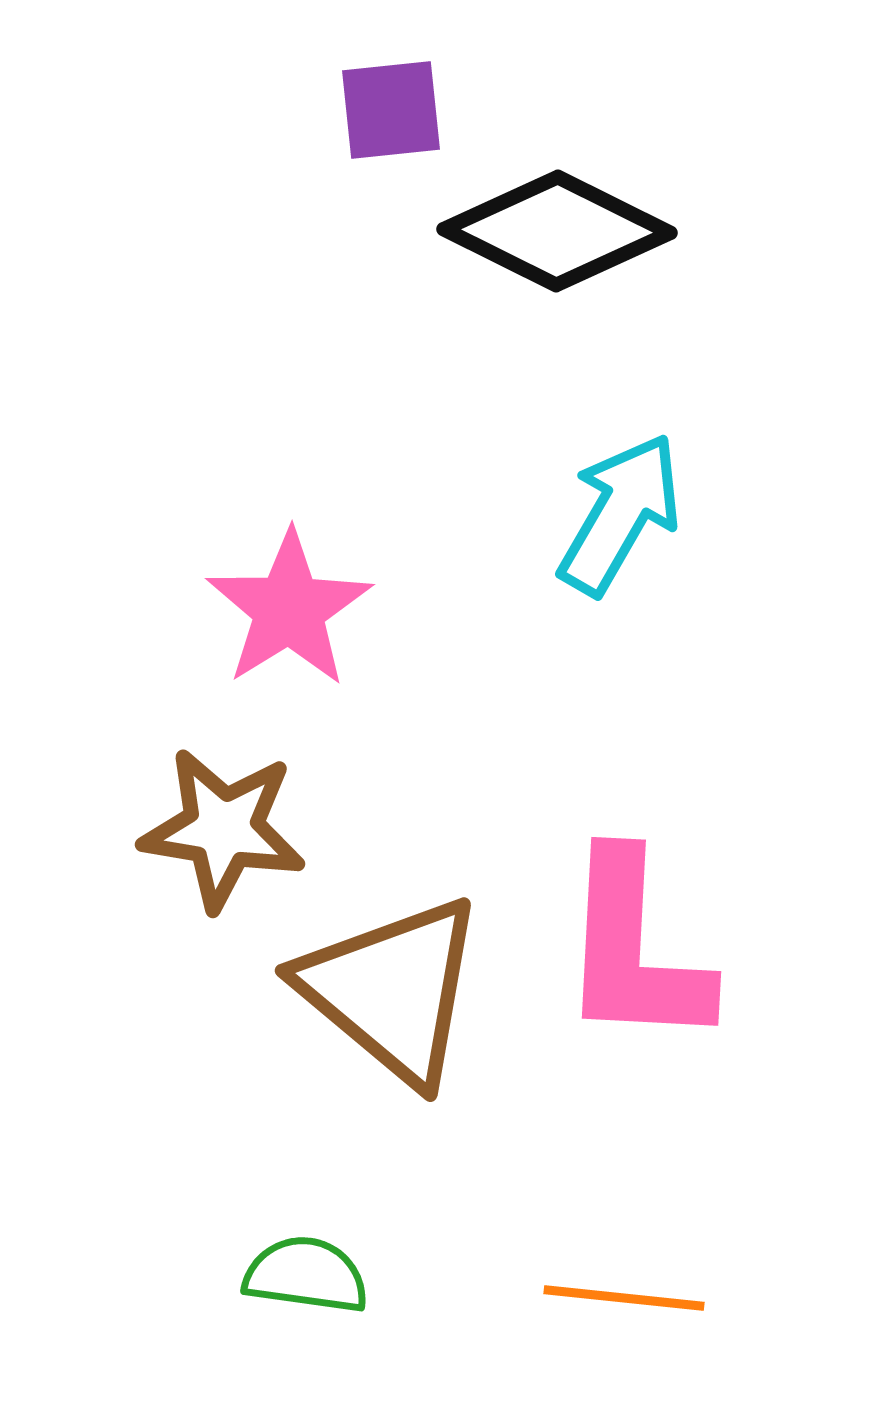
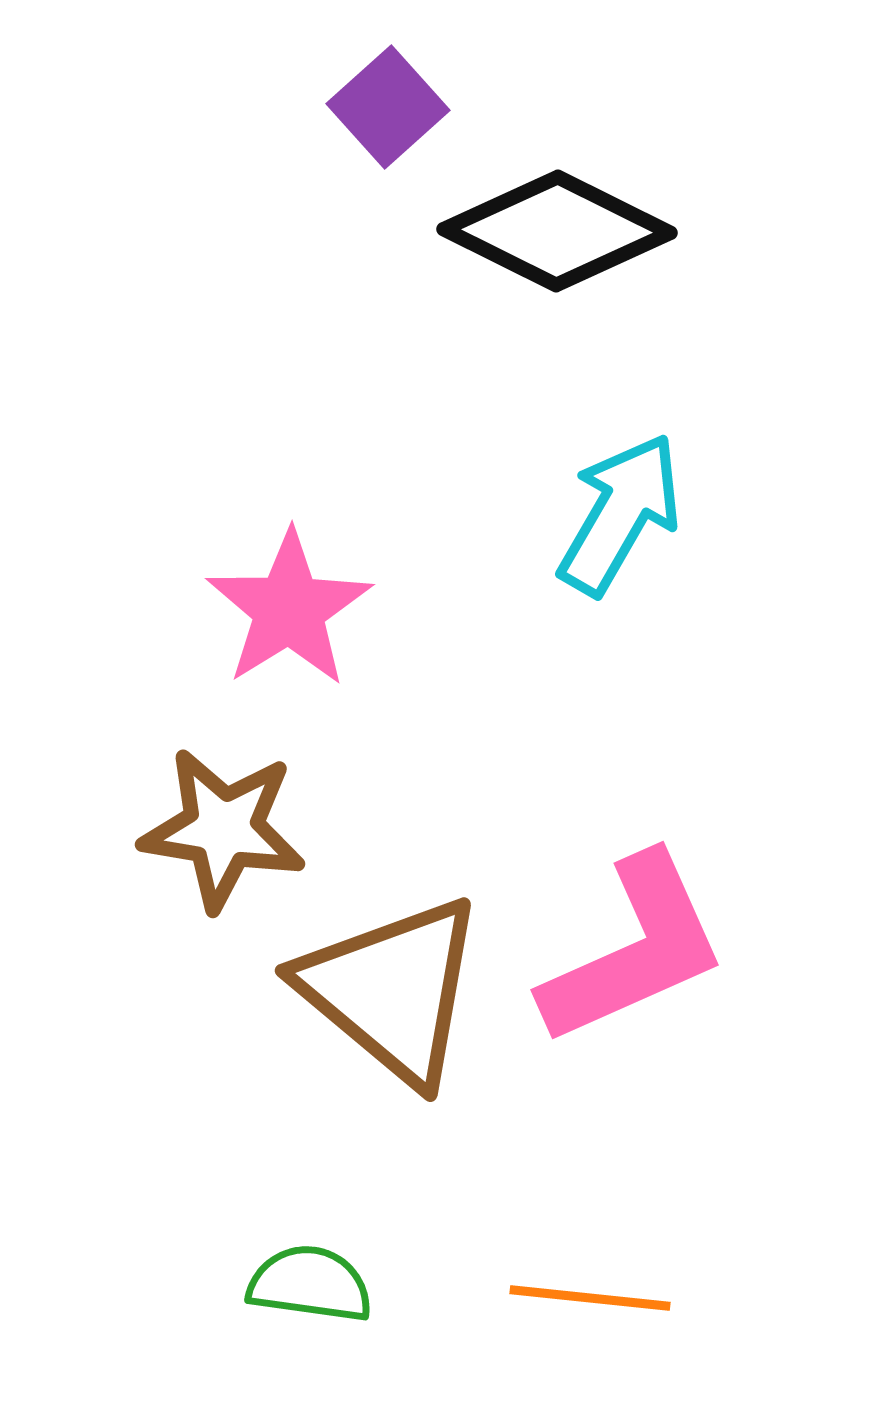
purple square: moved 3 px left, 3 px up; rotated 36 degrees counterclockwise
pink L-shape: rotated 117 degrees counterclockwise
green semicircle: moved 4 px right, 9 px down
orange line: moved 34 px left
